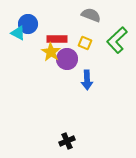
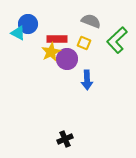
gray semicircle: moved 6 px down
yellow square: moved 1 px left
yellow star: rotated 12 degrees clockwise
black cross: moved 2 px left, 2 px up
